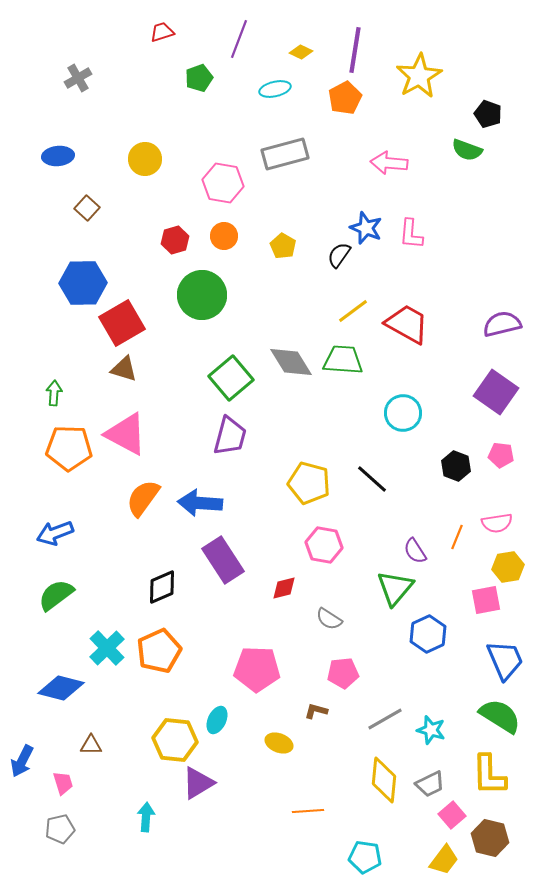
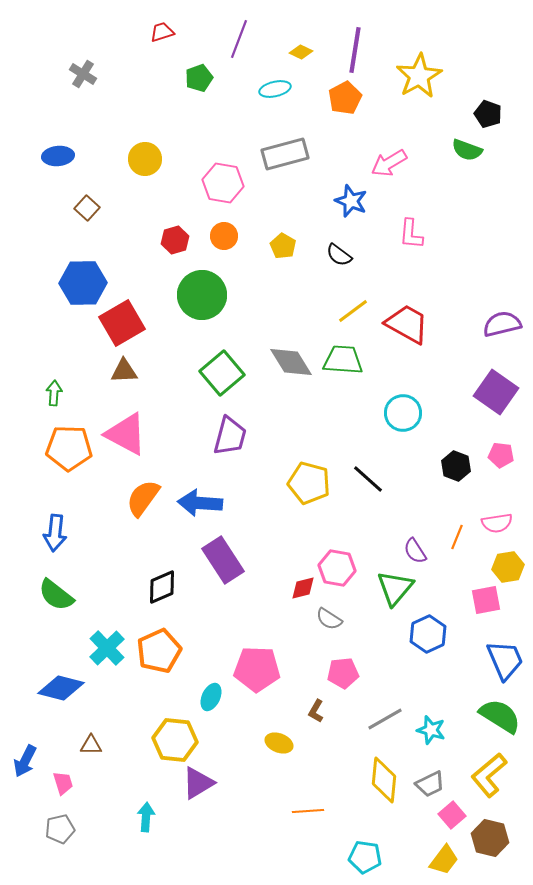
gray cross at (78, 78): moved 5 px right, 4 px up; rotated 28 degrees counterclockwise
pink arrow at (389, 163): rotated 36 degrees counterclockwise
blue star at (366, 228): moved 15 px left, 27 px up
black semicircle at (339, 255): rotated 88 degrees counterclockwise
brown triangle at (124, 369): moved 2 px down; rotated 20 degrees counterclockwise
green square at (231, 378): moved 9 px left, 5 px up
black line at (372, 479): moved 4 px left
blue arrow at (55, 533): rotated 63 degrees counterclockwise
pink hexagon at (324, 545): moved 13 px right, 23 px down
red diamond at (284, 588): moved 19 px right
green semicircle at (56, 595): rotated 105 degrees counterclockwise
brown L-shape at (316, 711): rotated 75 degrees counterclockwise
cyan ellipse at (217, 720): moved 6 px left, 23 px up
blue arrow at (22, 761): moved 3 px right
yellow L-shape at (489, 775): rotated 51 degrees clockwise
